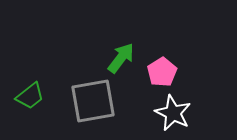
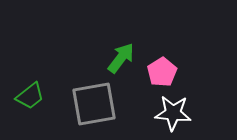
gray square: moved 1 px right, 3 px down
white star: rotated 21 degrees counterclockwise
